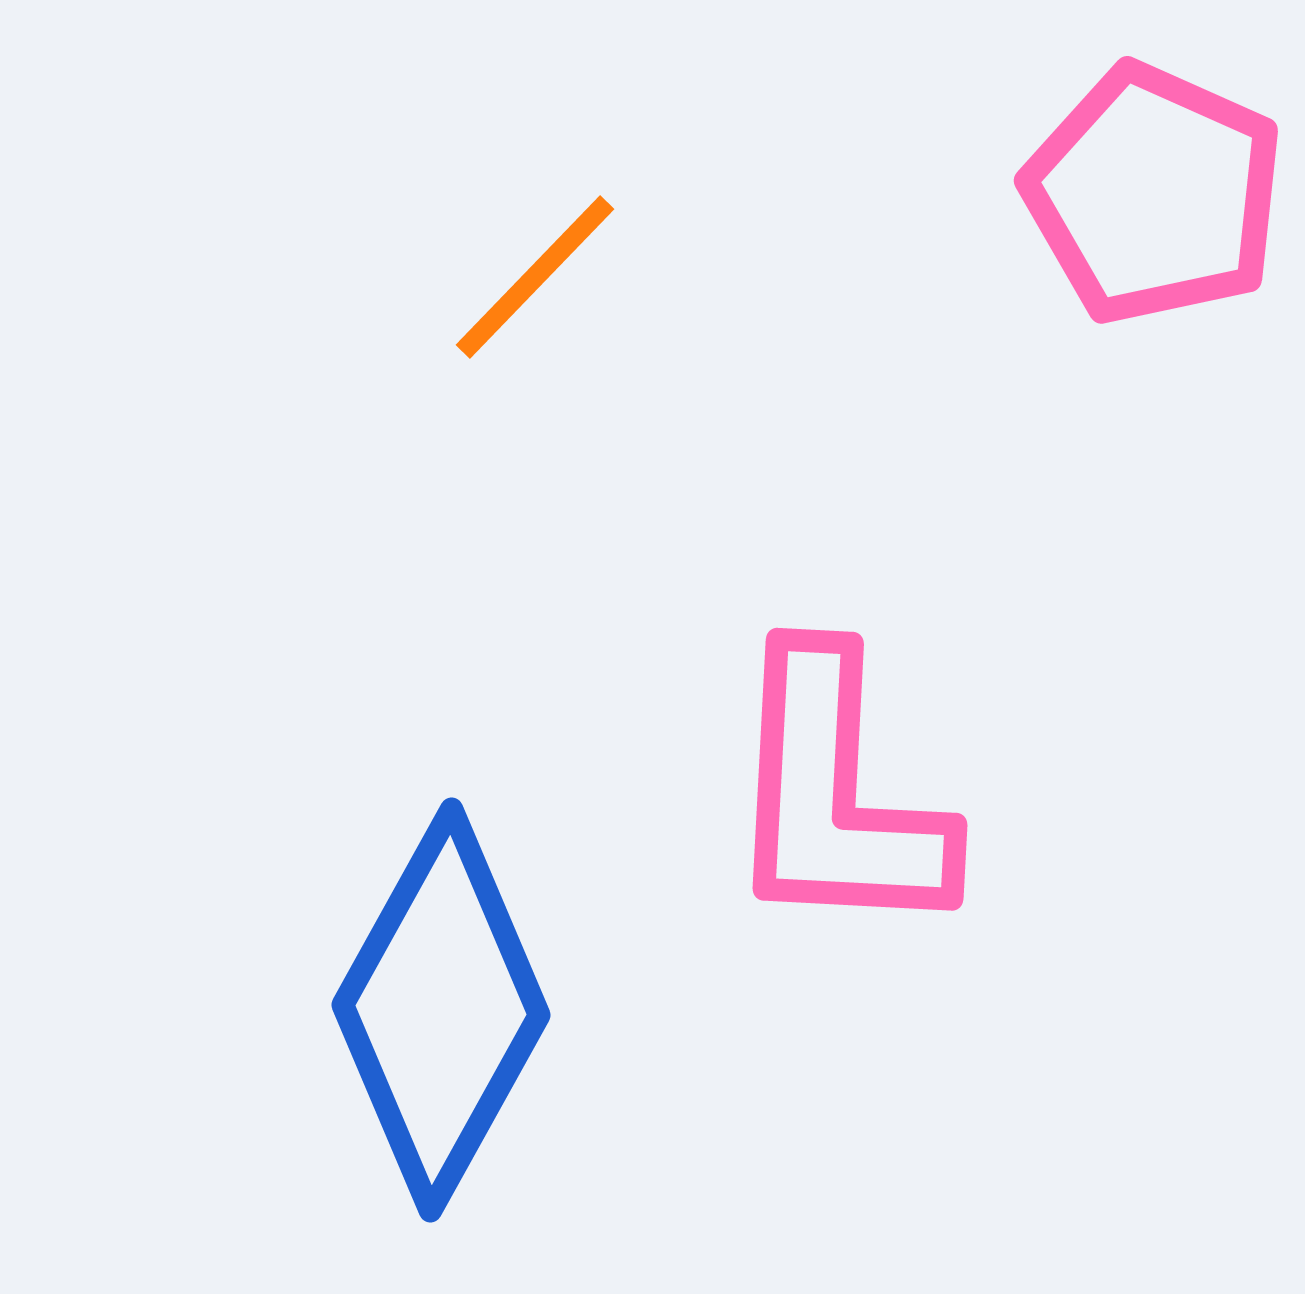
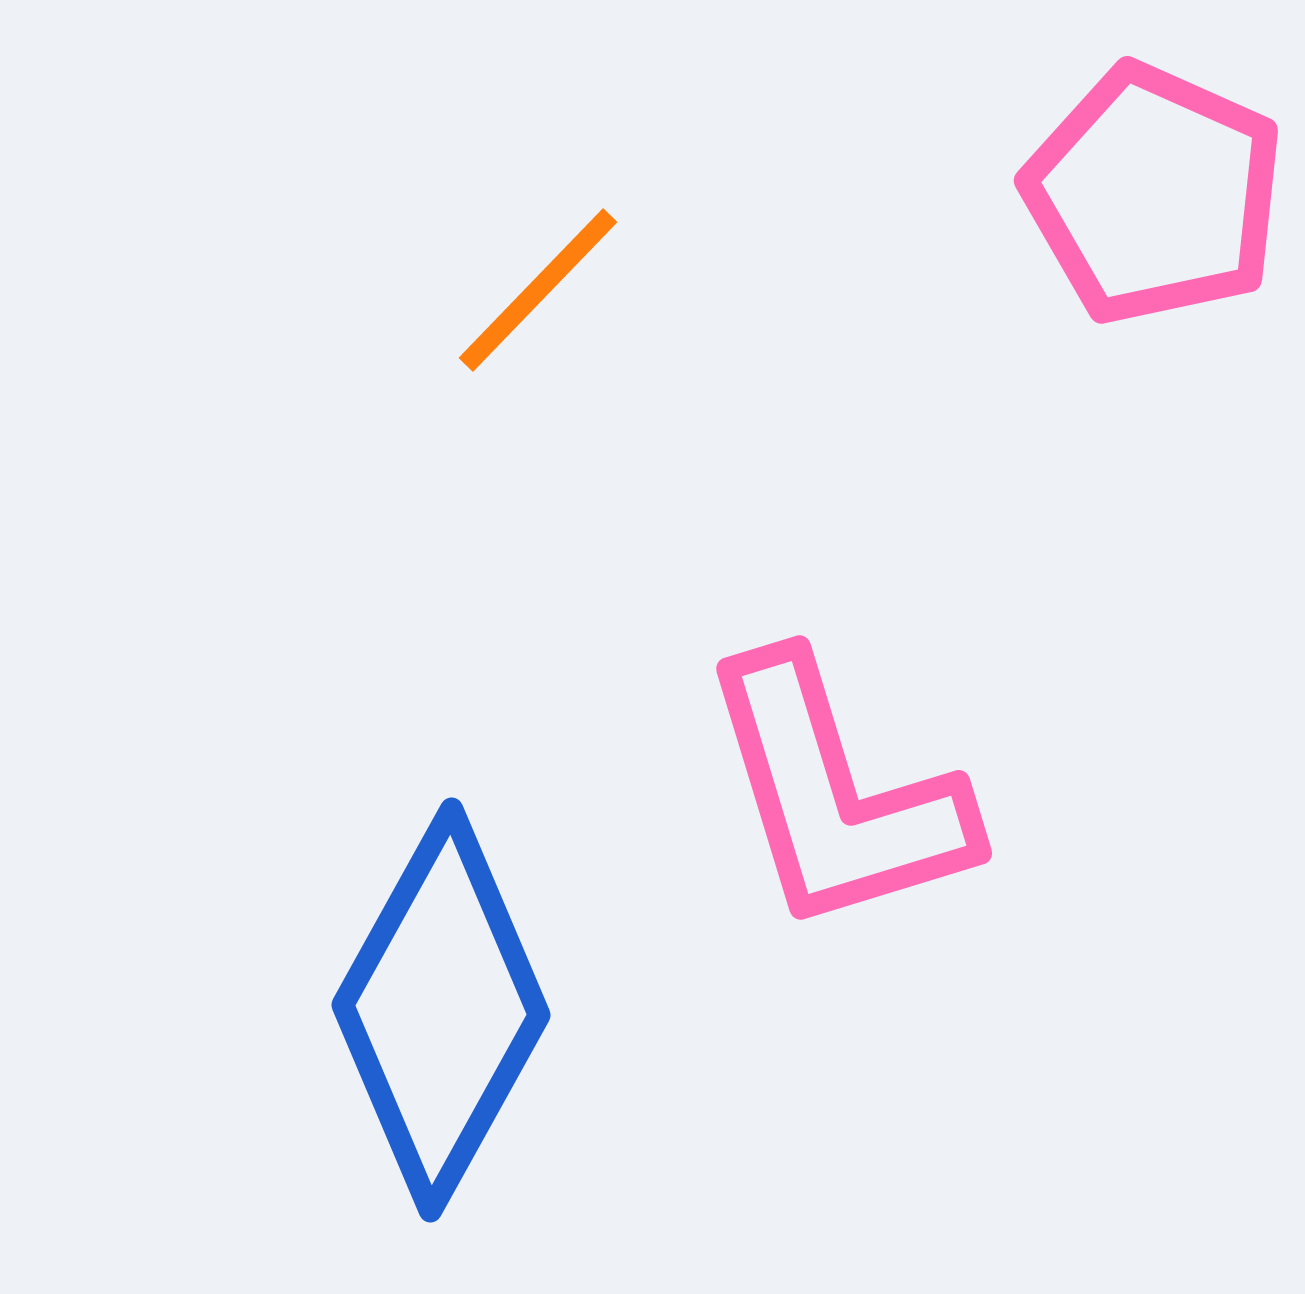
orange line: moved 3 px right, 13 px down
pink L-shape: rotated 20 degrees counterclockwise
